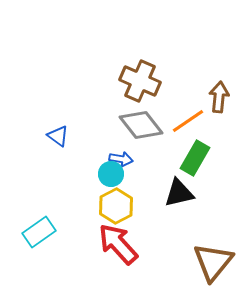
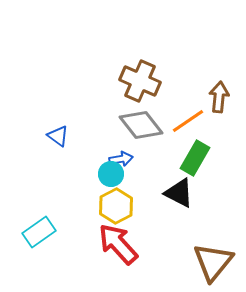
blue arrow: rotated 20 degrees counterclockwise
black triangle: rotated 40 degrees clockwise
